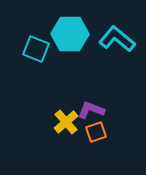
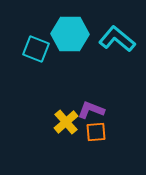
orange square: rotated 15 degrees clockwise
